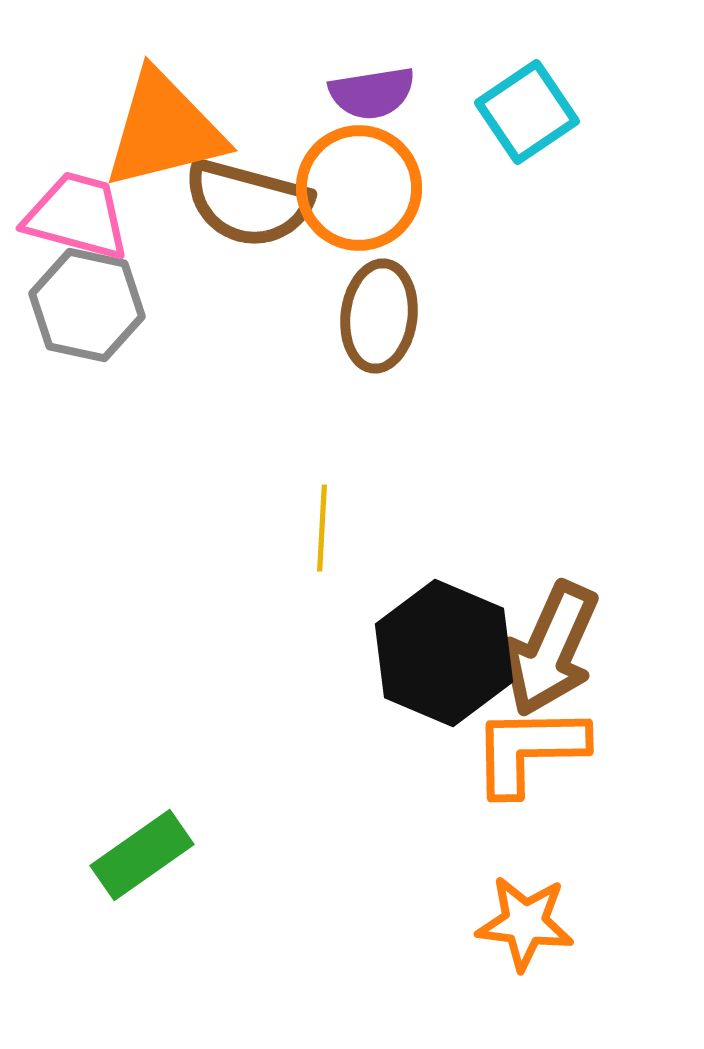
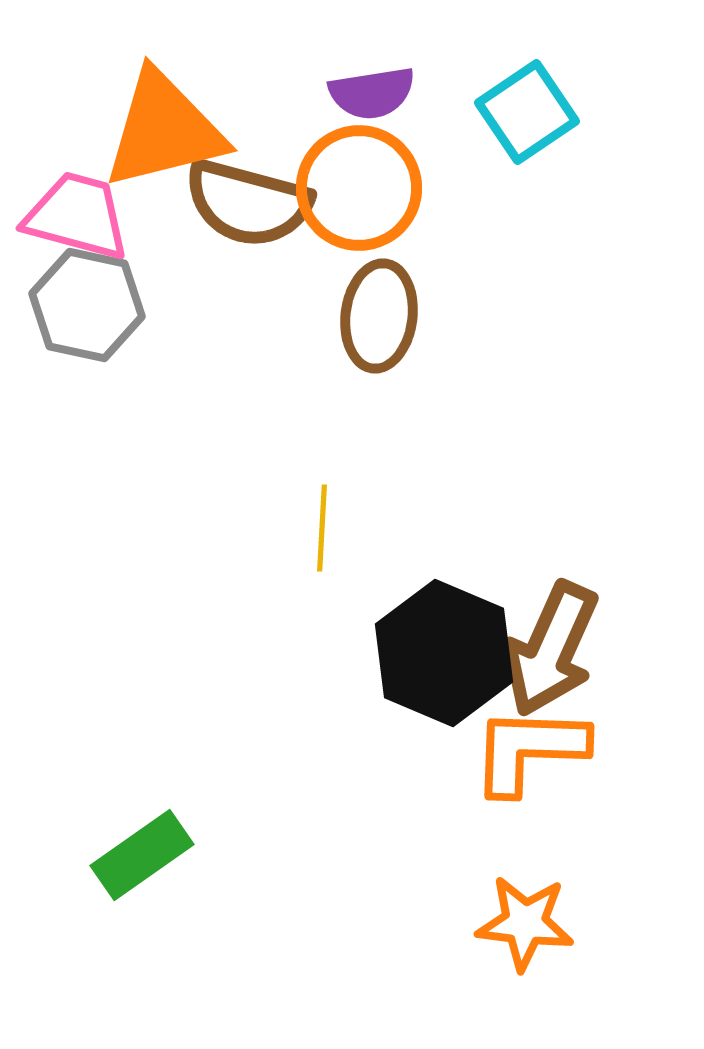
orange L-shape: rotated 3 degrees clockwise
